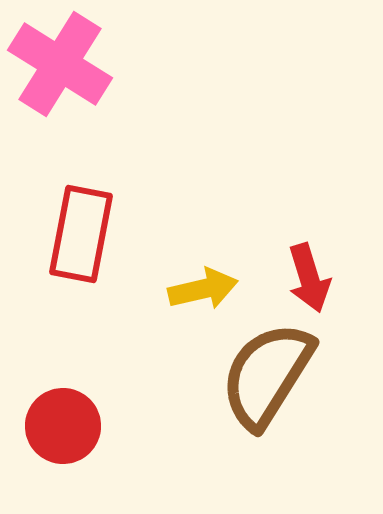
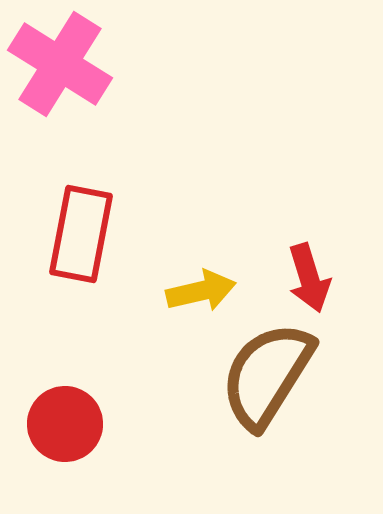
yellow arrow: moved 2 px left, 2 px down
red circle: moved 2 px right, 2 px up
